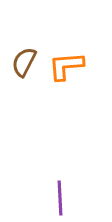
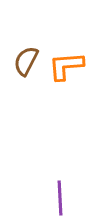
brown semicircle: moved 2 px right, 1 px up
